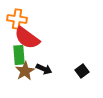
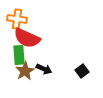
red semicircle: rotated 12 degrees counterclockwise
